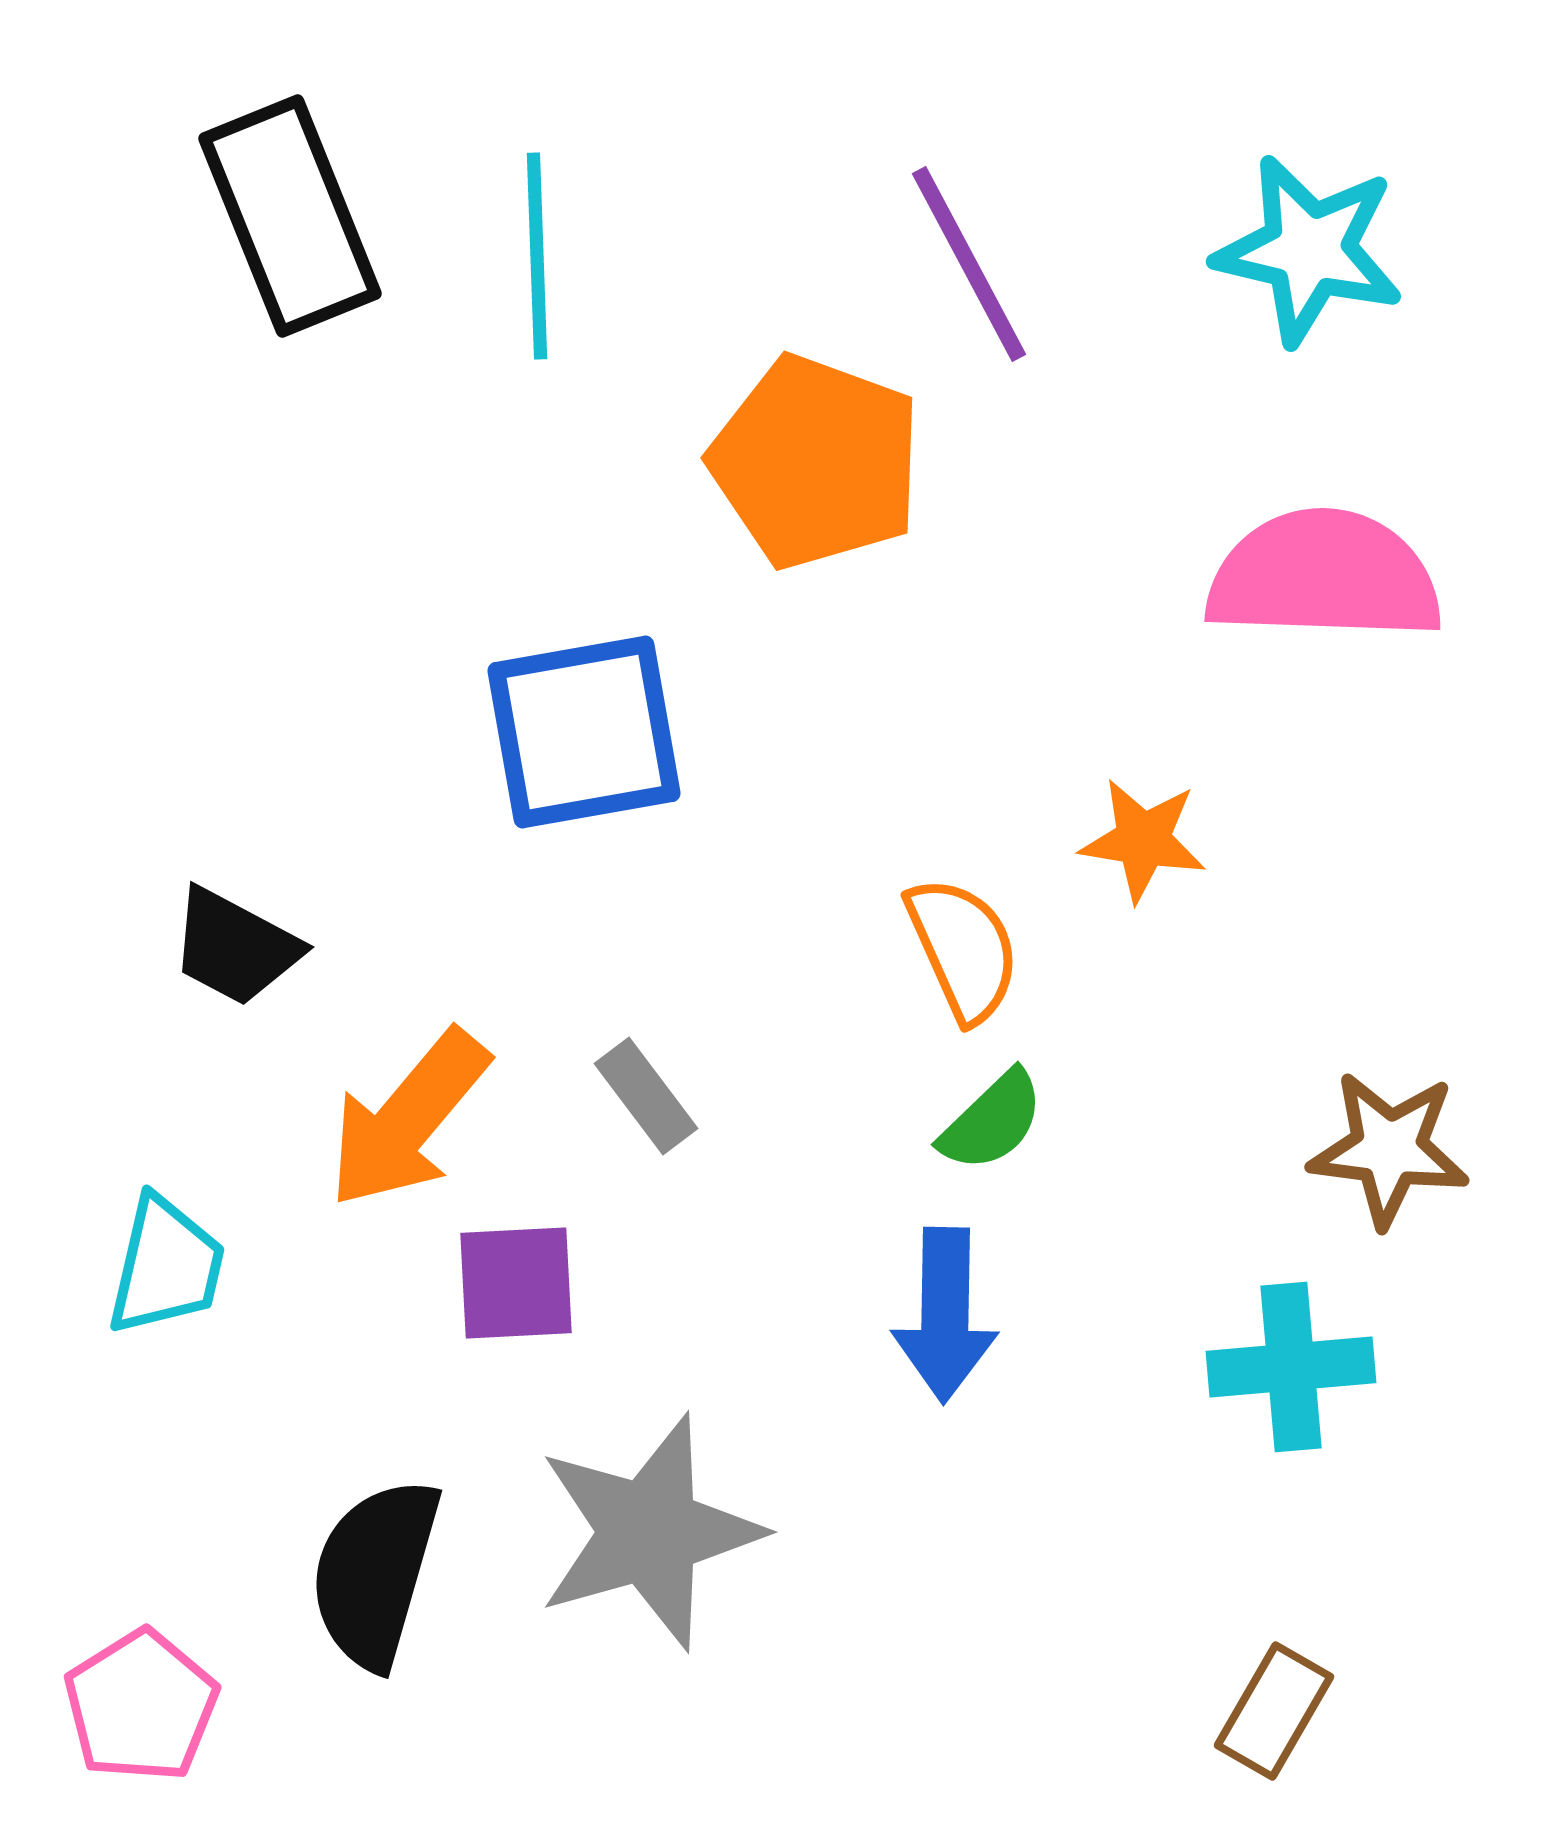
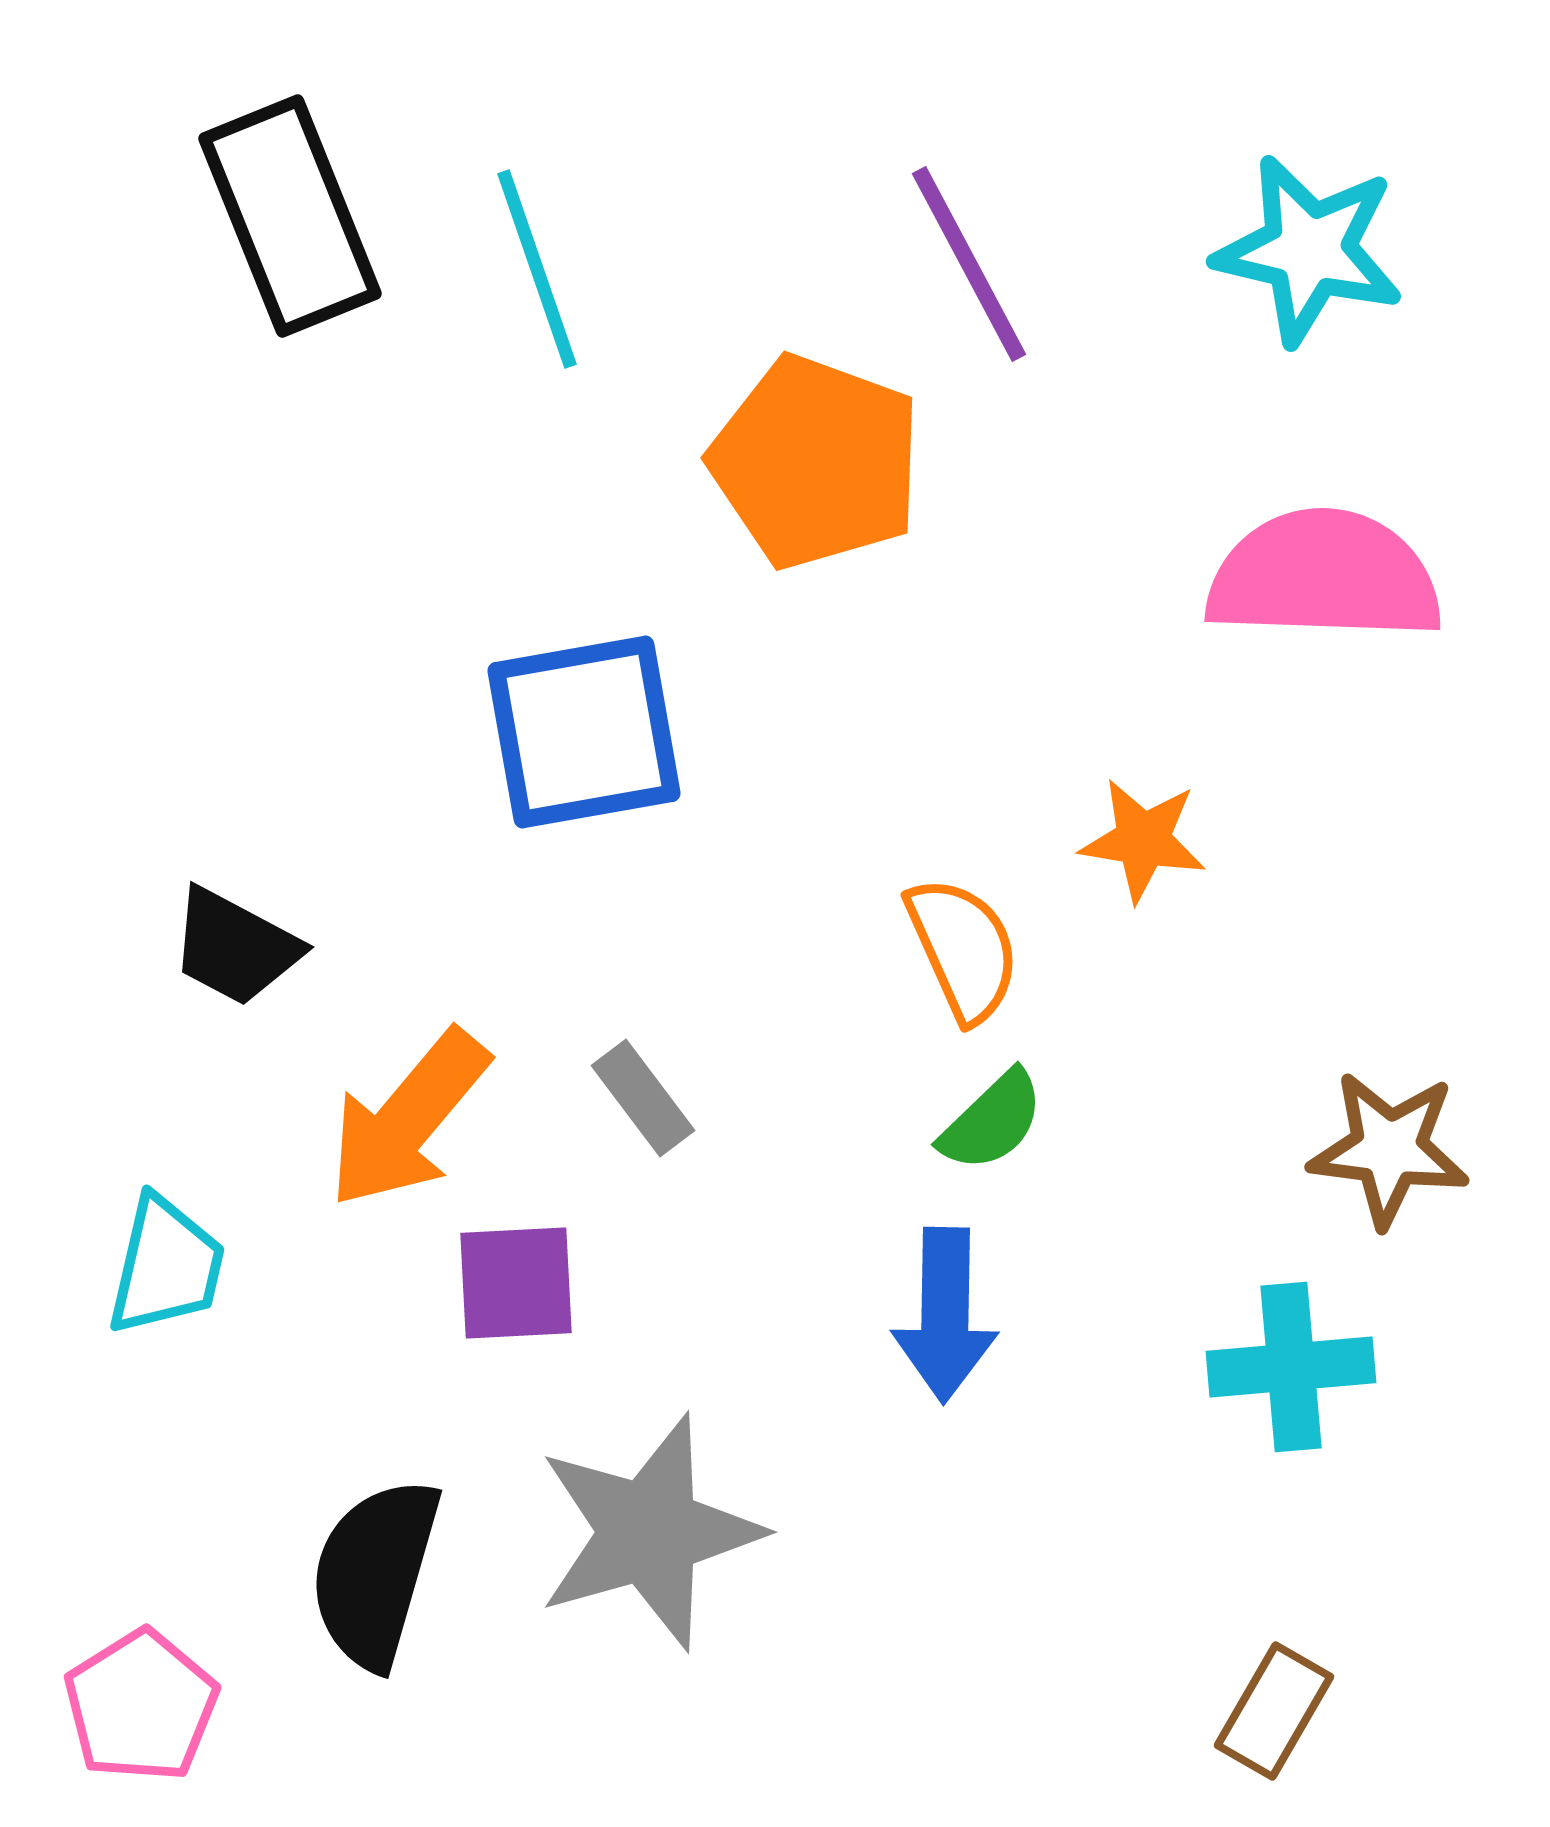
cyan line: moved 13 px down; rotated 17 degrees counterclockwise
gray rectangle: moved 3 px left, 2 px down
